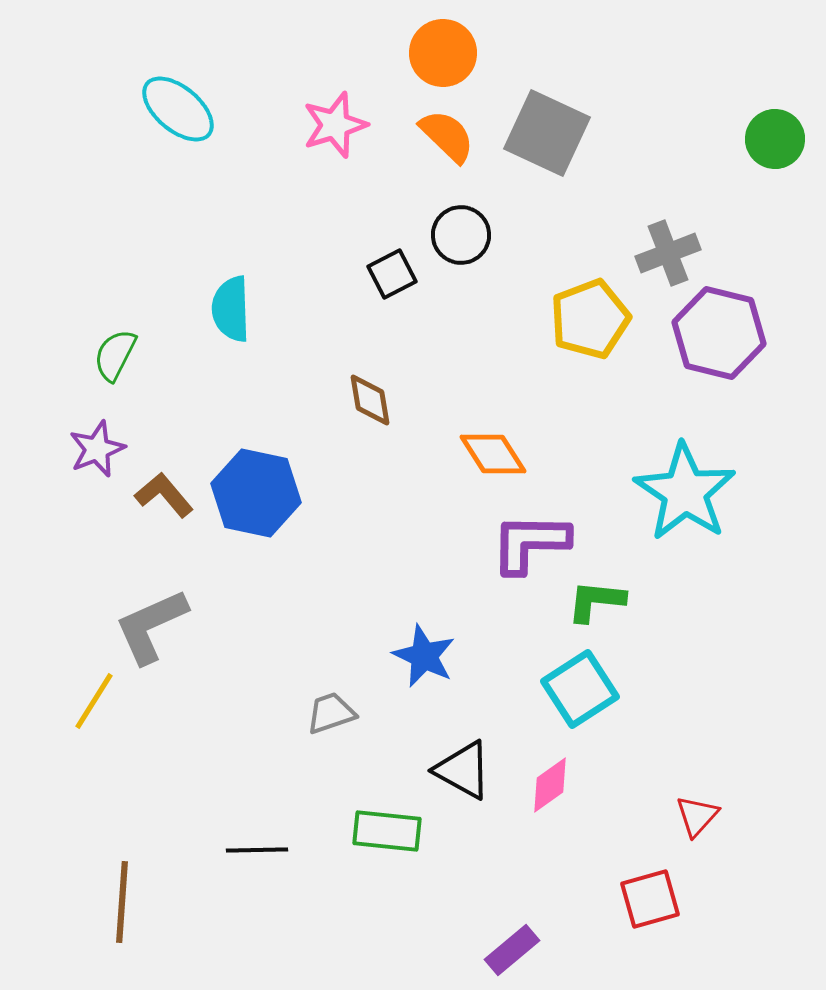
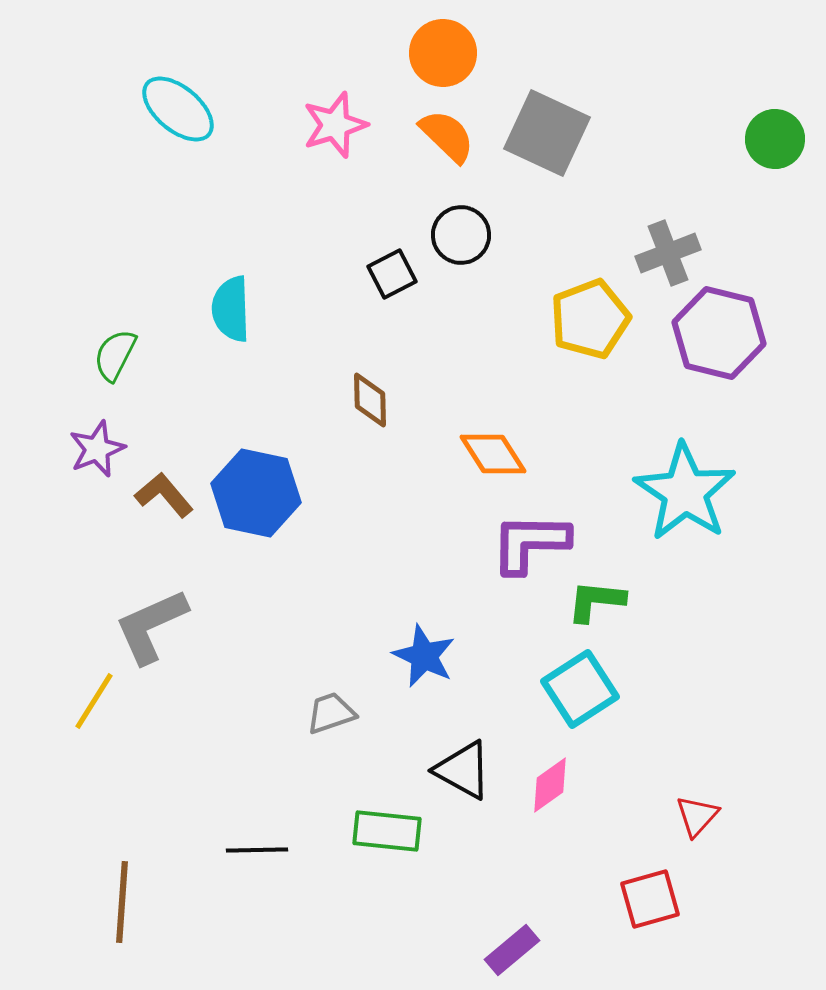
brown diamond: rotated 8 degrees clockwise
